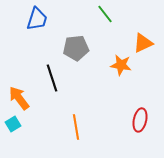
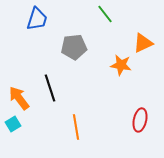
gray pentagon: moved 2 px left, 1 px up
black line: moved 2 px left, 10 px down
